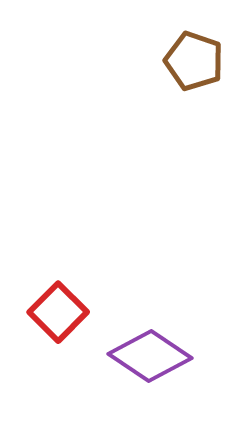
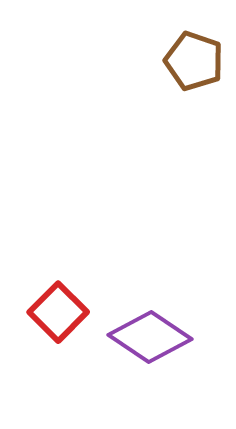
purple diamond: moved 19 px up
